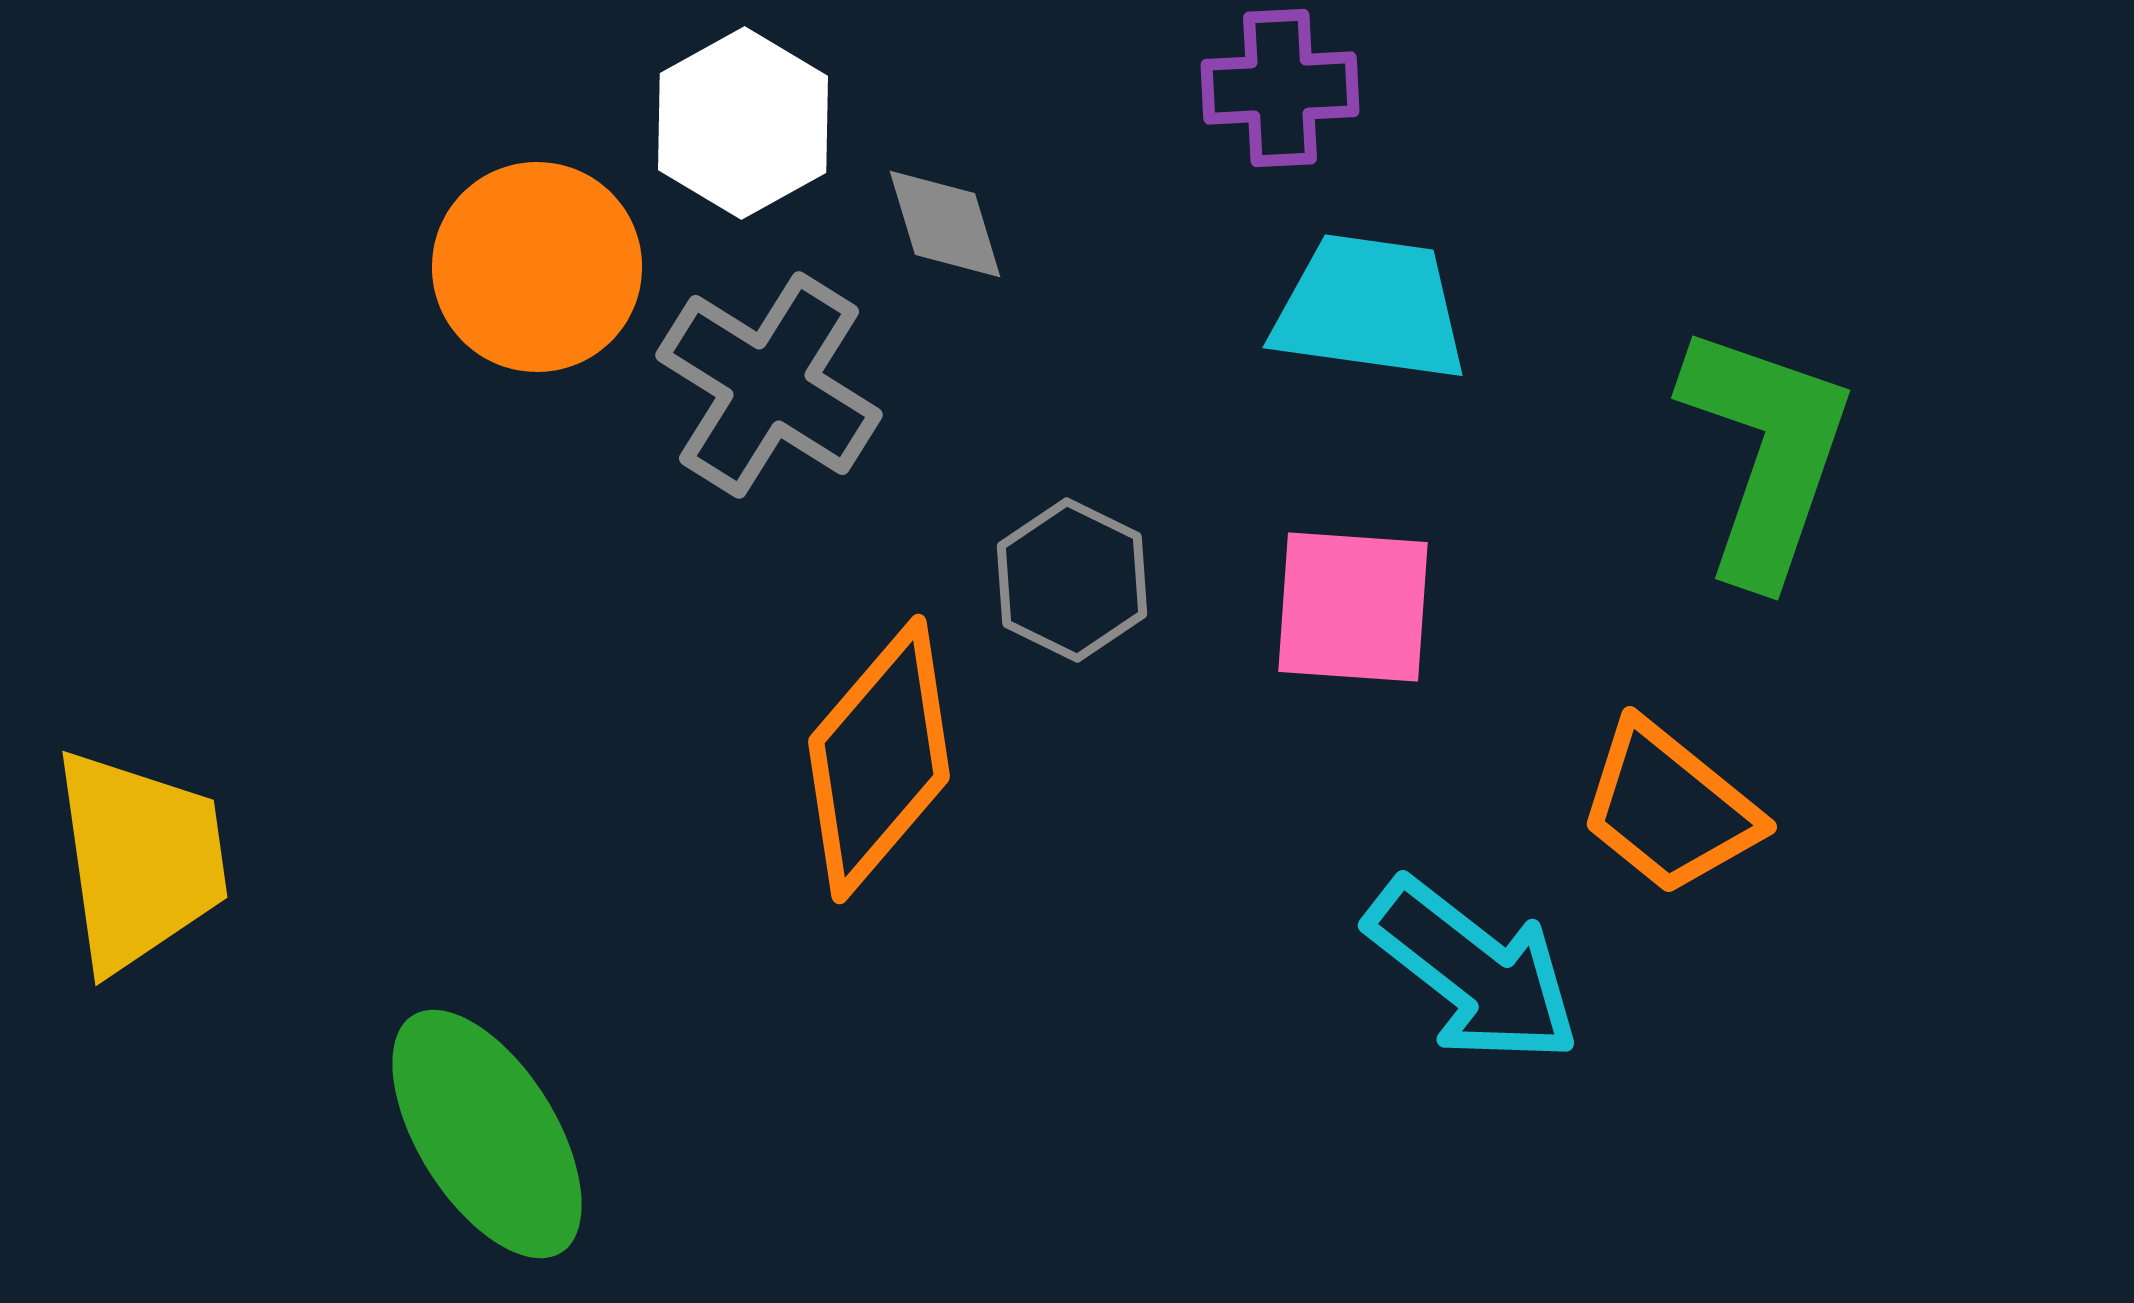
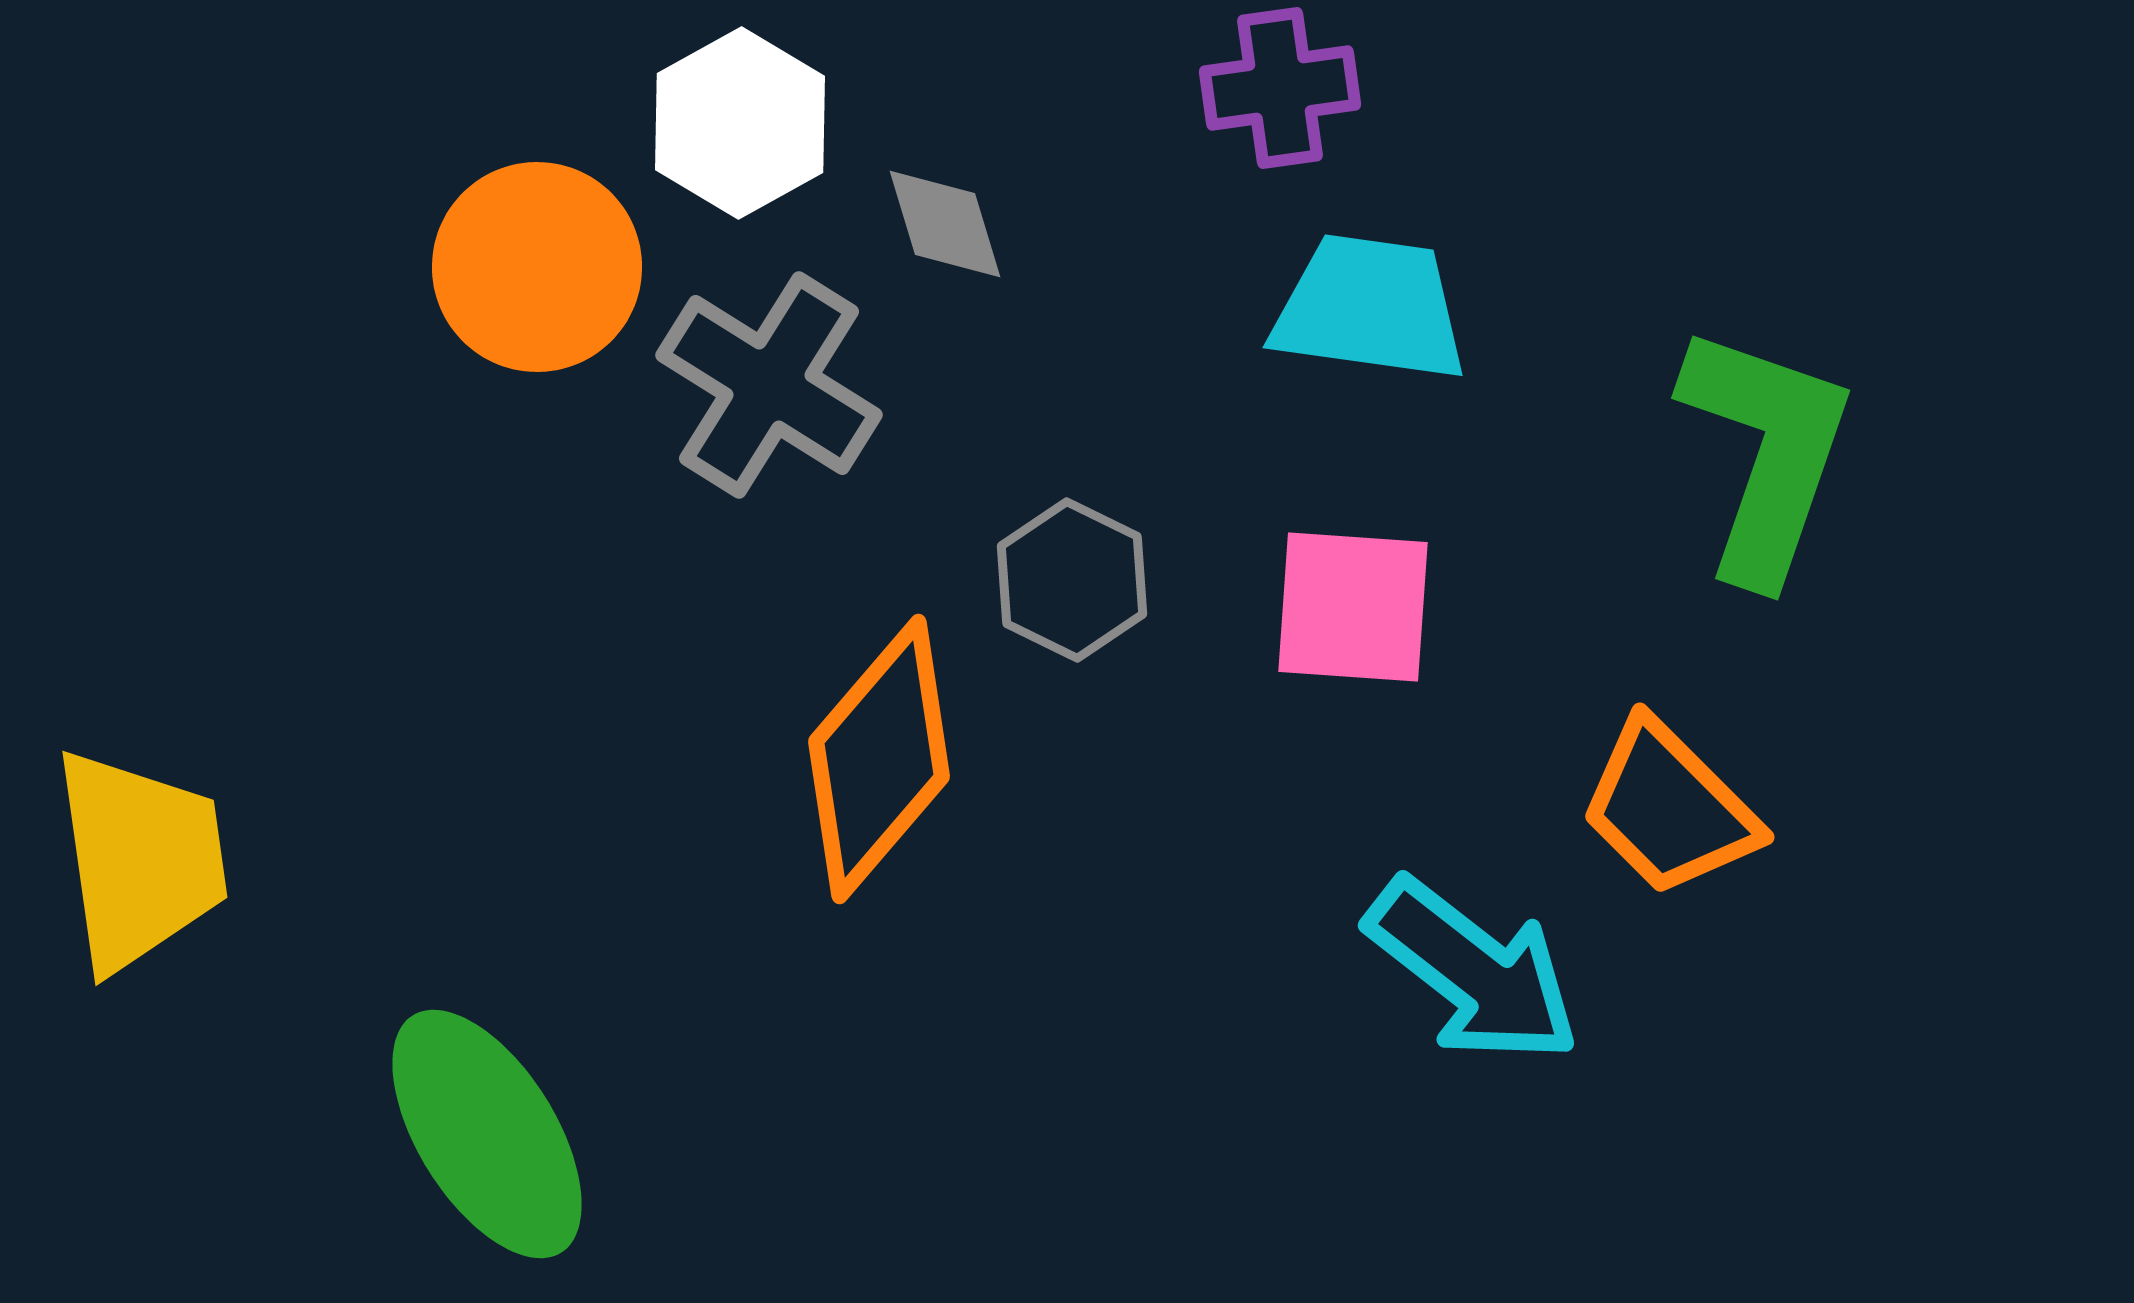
purple cross: rotated 5 degrees counterclockwise
white hexagon: moved 3 px left
orange trapezoid: rotated 6 degrees clockwise
